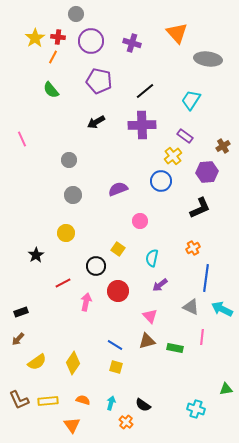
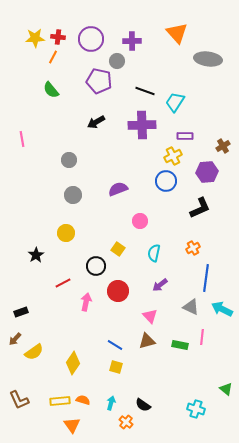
gray circle at (76, 14): moved 41 px right, 47 px down
yellow star at (35, 38): rotated 30 degrees clockwise
purple circle at (91, 41): moved 2 px up
purple cross at (132, 43): moved 2 px up; rotated 18 degrees counterclockwise
black line at (145, 91): rotated 60 degrees clockwise
cyan trapezoid at (191, 100): moved 16 px left, 2 px down
purple rectangle at (185, 136): rotated 35 degrees counterclockwise
pink line at (22, 139): rotated 14 degrees clockwise
yellow cross at (173, 156): rotated 12 degrees clockwise
blue circle at (161, 181): moved 5 px right
cyan semicircle at (152, 258): moved 2 px right, 5 px up
brown arrow at (18, 339): moved 3 px left
green rectangle at (175, 348): moved 5 px right, 3 px up
yellow semicircle at (37, 362): moved 3 px left, 10 px up
green triangle at (226, 389): rotated 48 degrees clockwise
yellow rectangle at (48, 401): moved 12 px right
